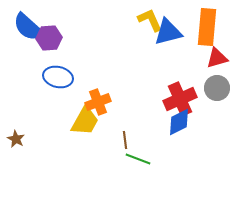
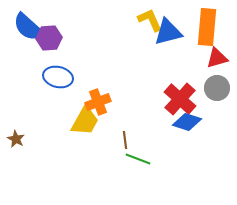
red cross: rotated 24 degrees counterclockwise
blue diamond: moved 8 px right; rotated 44 degrees clockwise
